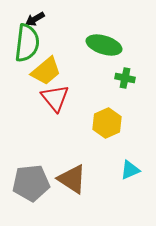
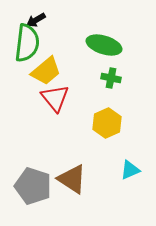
black arrow: moved 1 px right, 1 px down
green cross: moved 14 px left
gray pentagon: moved 2 px right, 3 px down; rotated 24 degrees clockwise
